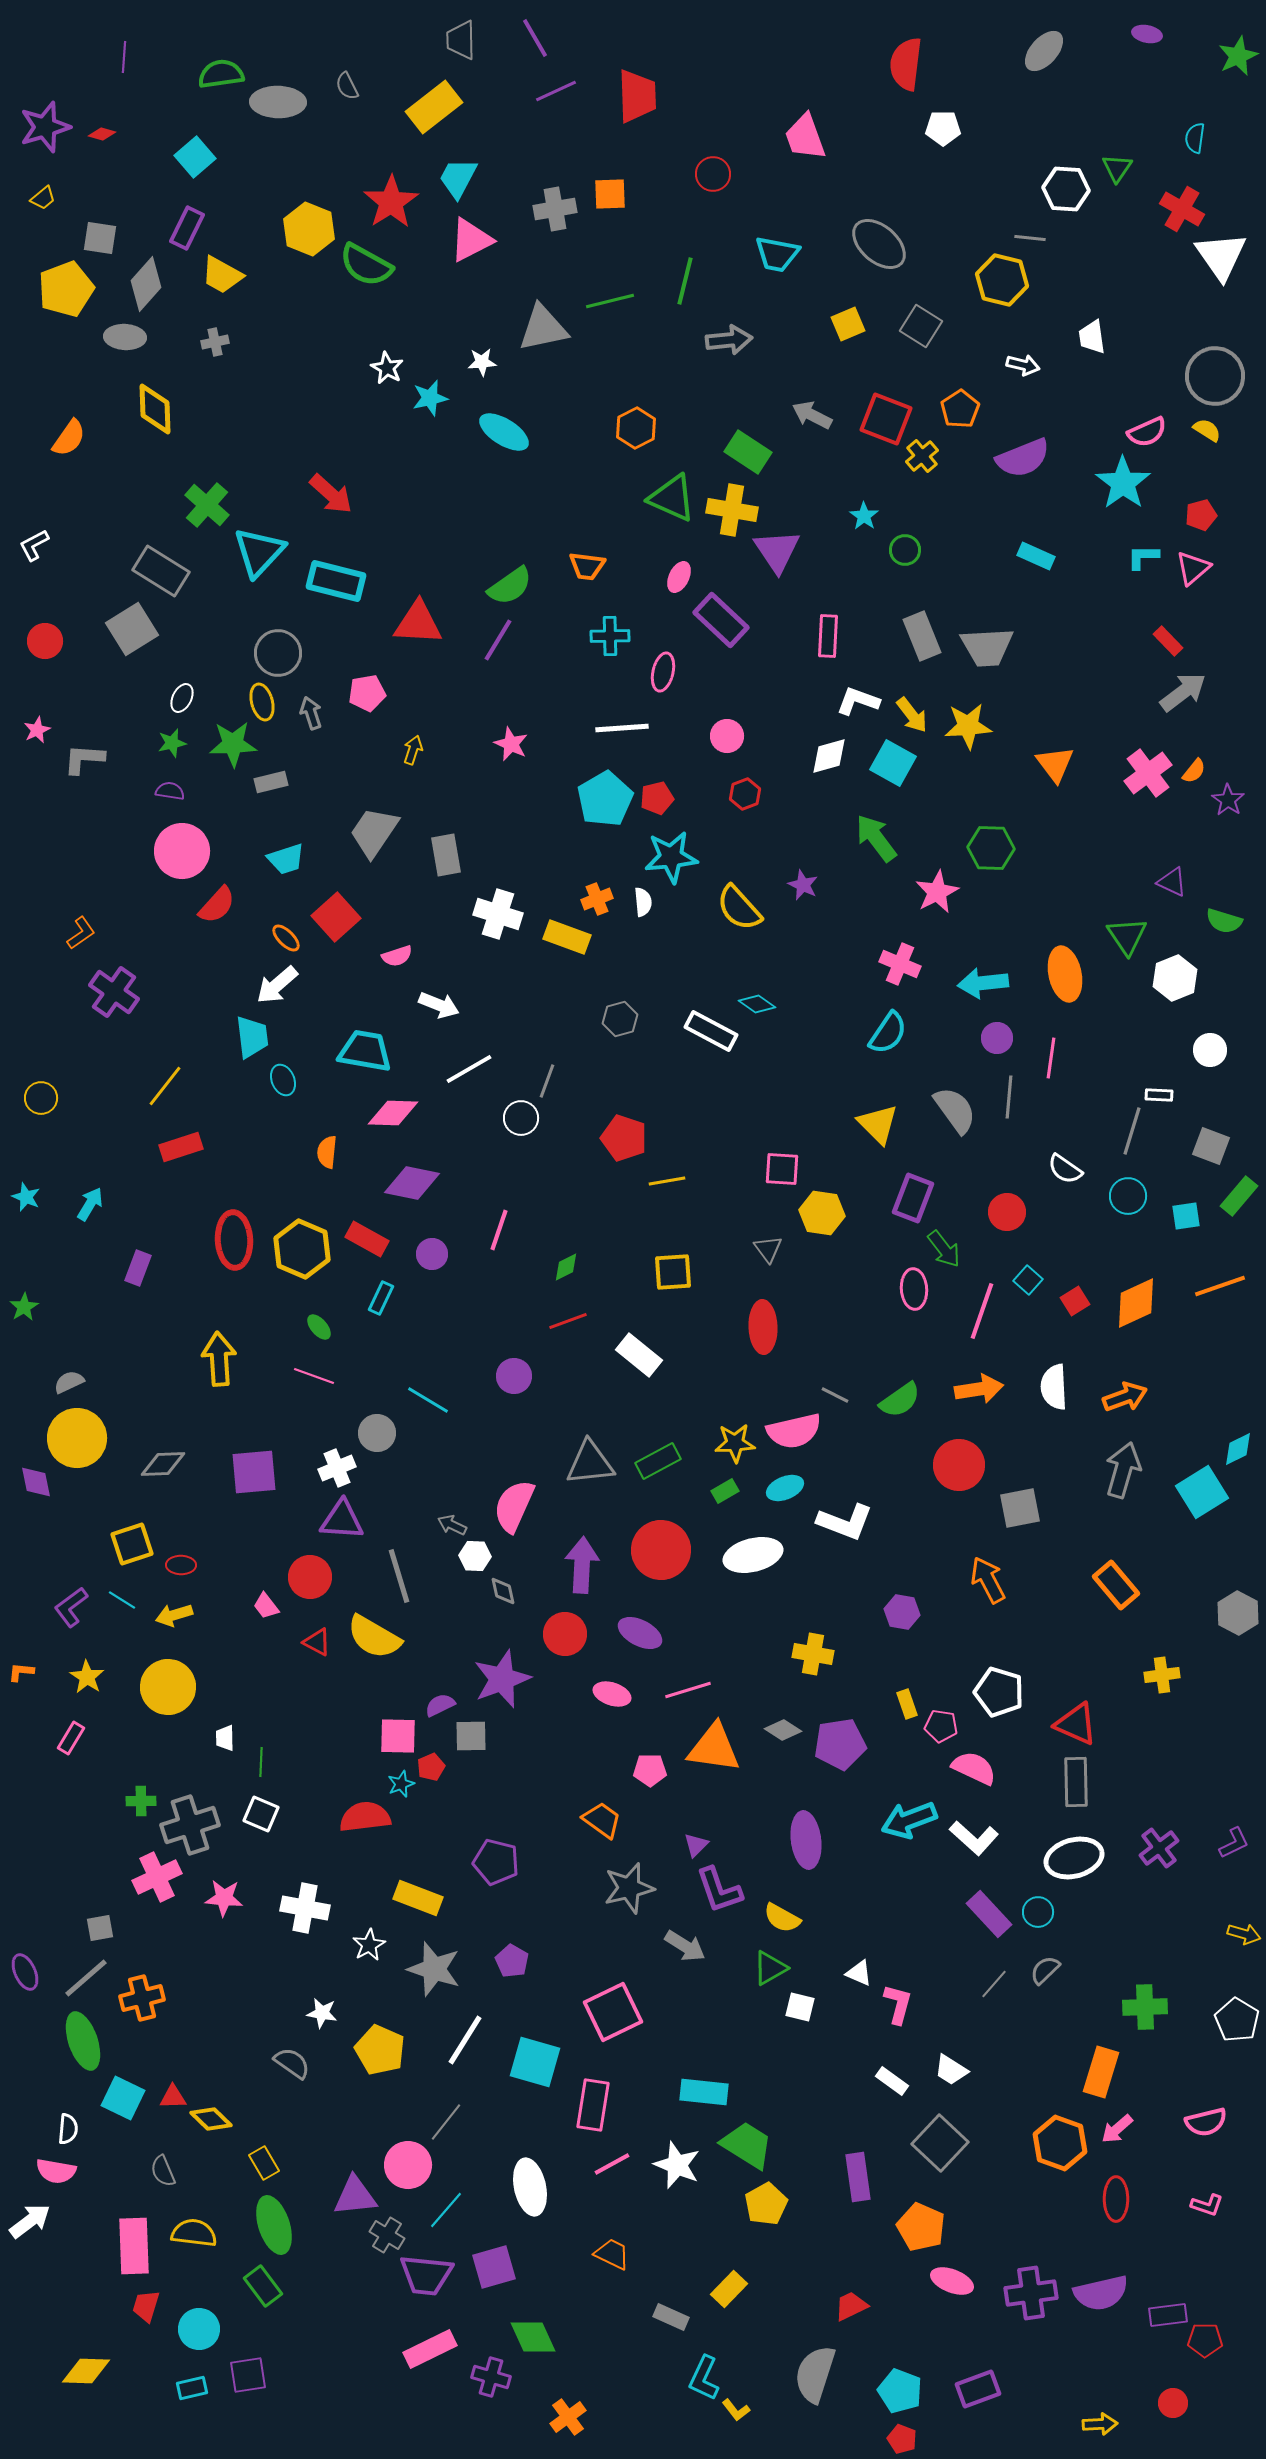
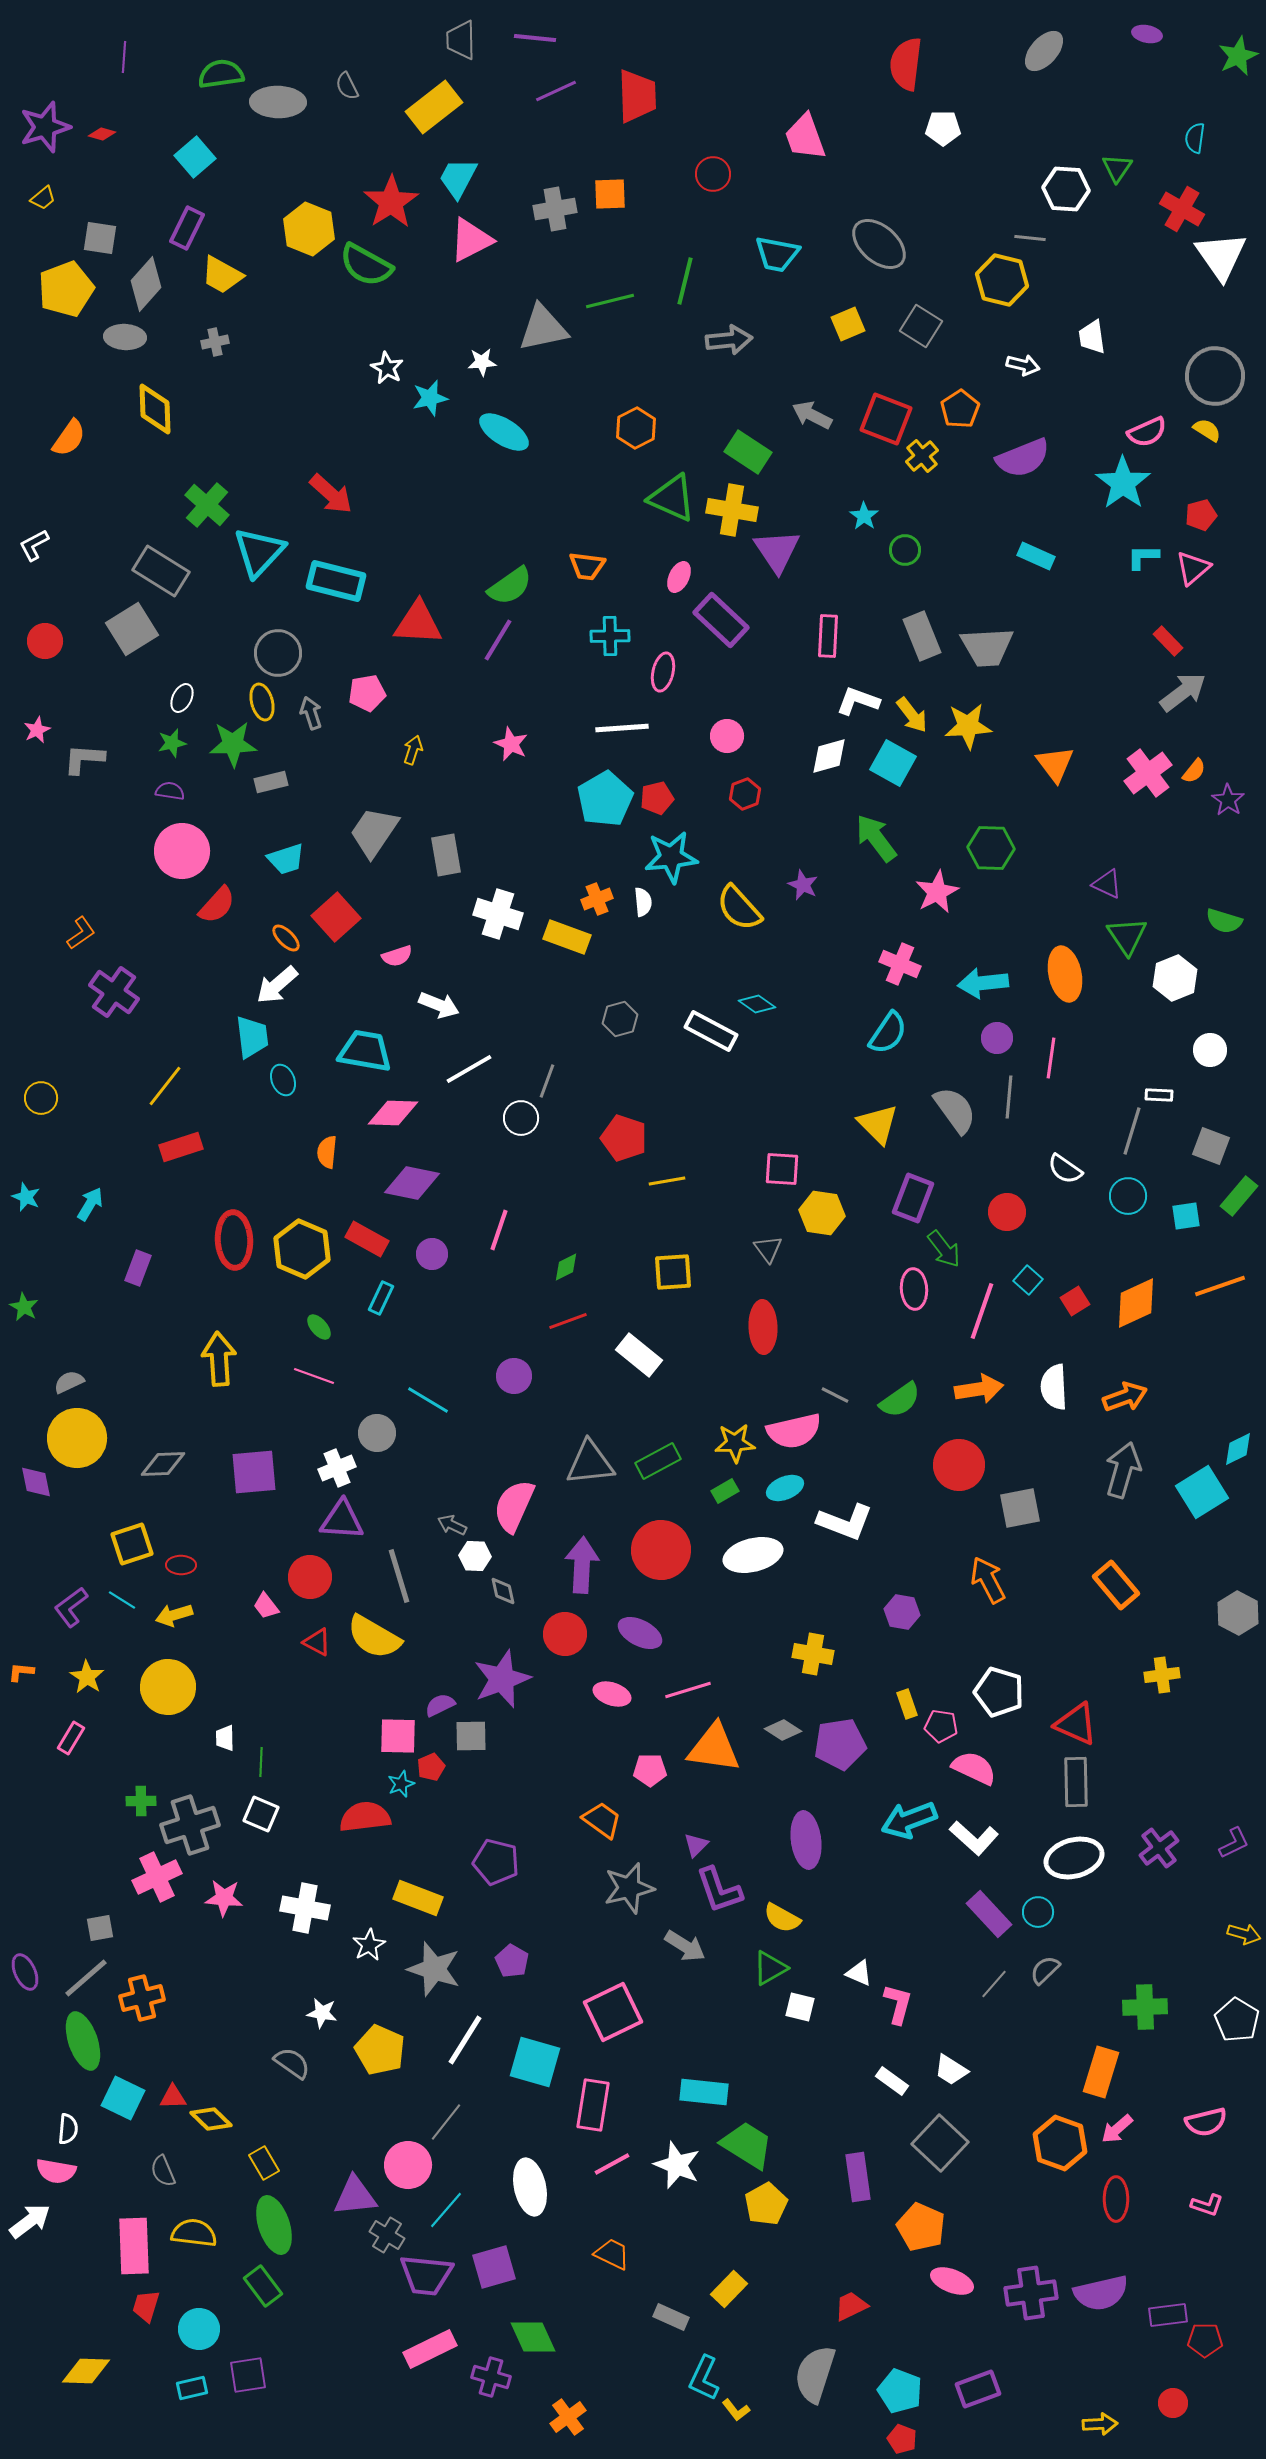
purple line at (535, 38): rotated 54 degrees counterclockwise
purple triangle at (1172, 882): moved 65 px left, 2 px down
green star at (24, 1307): rotated 12 degrees counterclockwise
